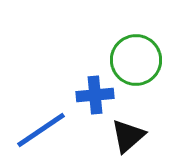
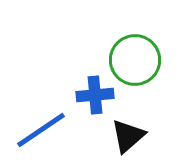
green circle: moved 1 px left
